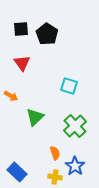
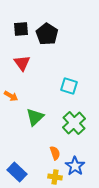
green cross: moved 1 px left, 3 px up
